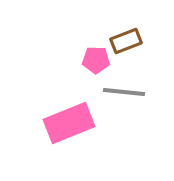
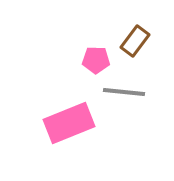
brown rectangle: moved 9 px right; rotated 32 degrees counterclockwise
